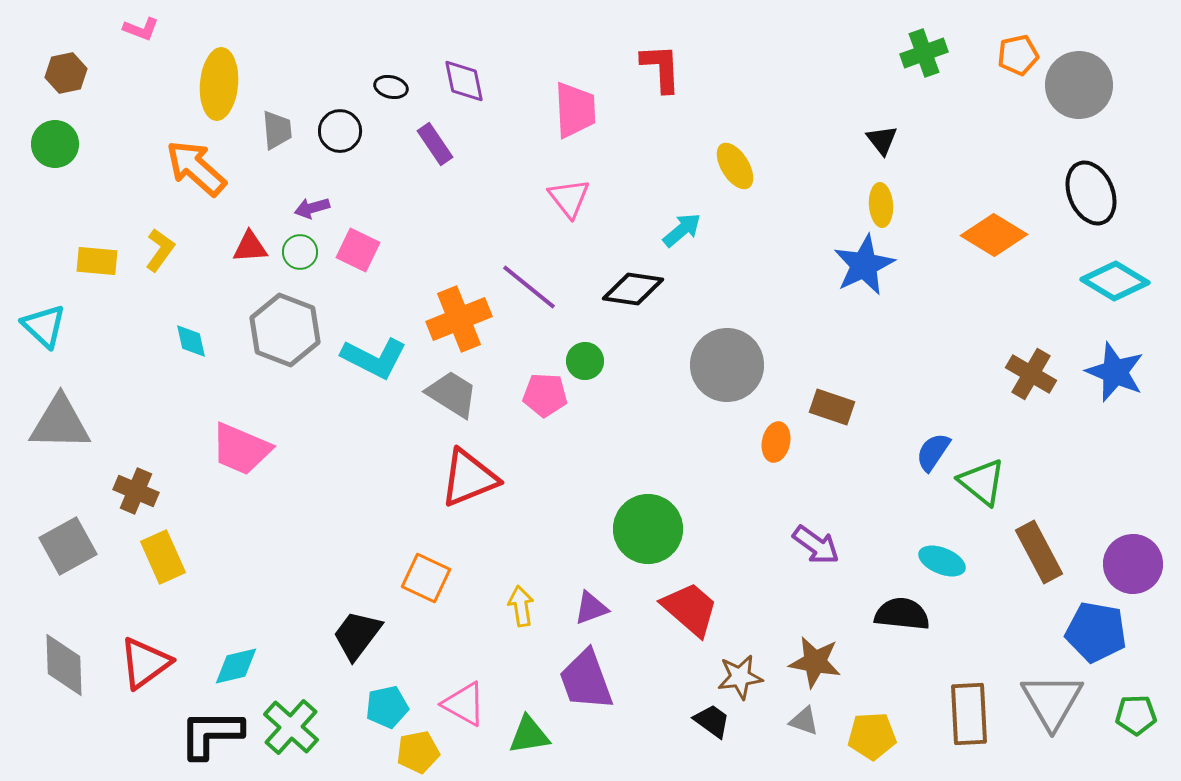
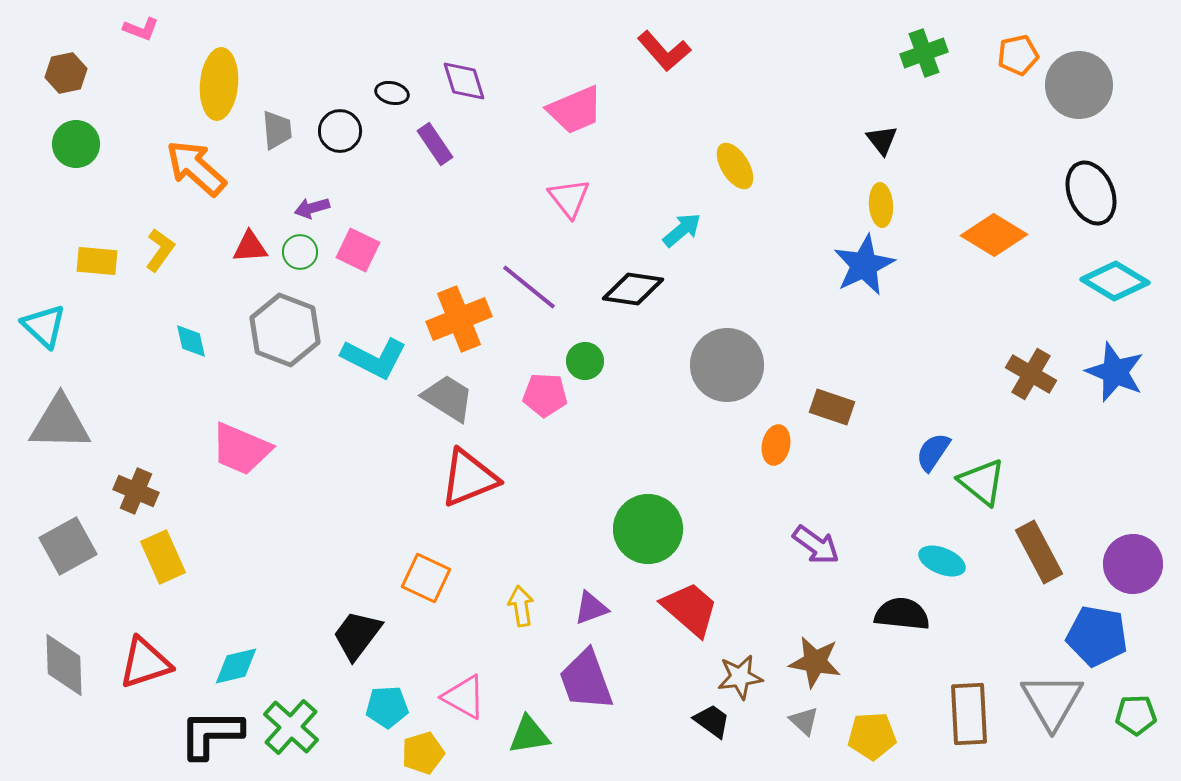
red L-shape at (661, 68): moved 3 px right, 17 px up; rotated 142 degrees clockwise
purple diamond at (464, 81): rotated 6 degrees counterclockwise
black ellipse at (391, 87): moved 1 px right, 6 px down
pink trapezoid at (575, 110): rotated 70 degrees clockwise
green circle at (55, 144): moved 21 px right
gray trapezoid at (452, 394): moved 4 px left, 4 px down
orange ellipse at (776, 442): moved 3 px down
blue pentagon at (1096, 632): moved 1 px right, 4 px down
red triangle at (145, 663): rotated 18 degrees clockwise
pink triangle at (464, 704): moved 7 px up
cyan pentagon at (387, 707): rotated 9 degrees clockwise
gray triangle at (804, 721): rotated 24 degrees clockwise
yellow pentagon at (418, 752): moved 5 px right, 1 px down; rotated 6 degrees counterclockwise
